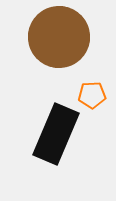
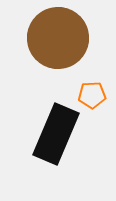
brown circle: moved 1 px left, 1 px down
